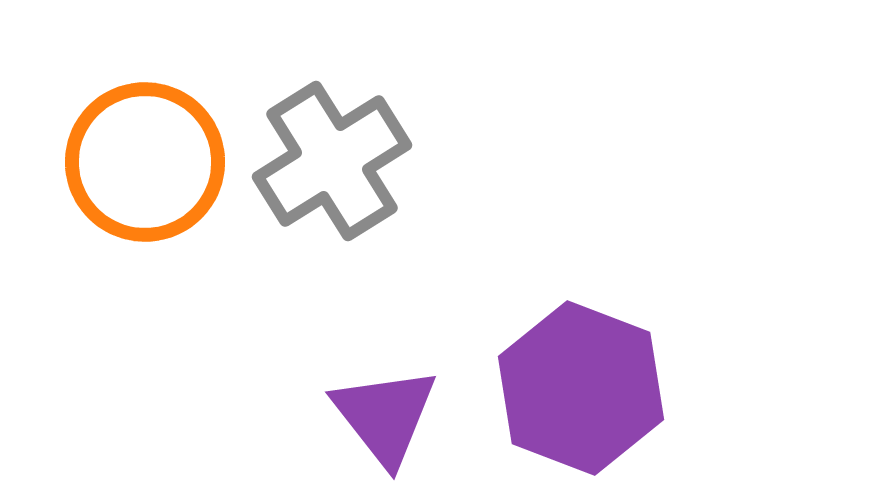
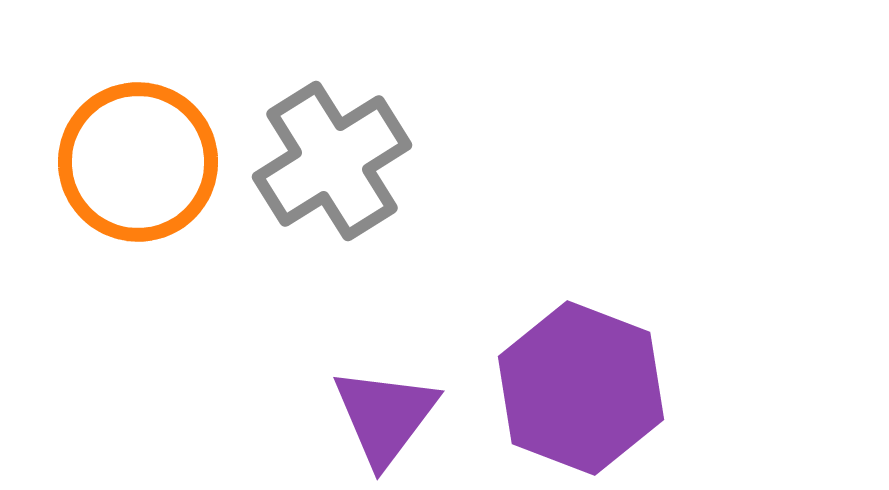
orange circle: moved 7 px left
purple triangle: rotated 15 degrees clockwise
